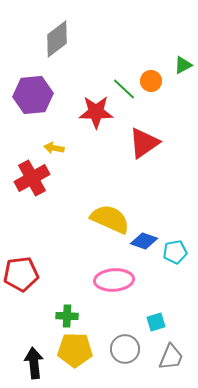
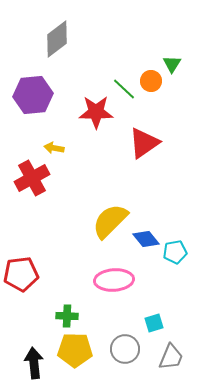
green triangle: moved 11 px left, 1 px up; rotated 30 degrees counterclockwise
yellow semicircle: moved 2 px down; rotated 69 degrees counterclockwise
blue diamond: moved 2 px right, 2 px up; rotated 32 degrees clockwise
cyan square: moved 2 px left, 1 px down
